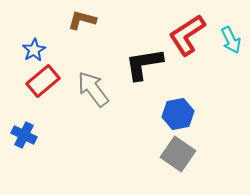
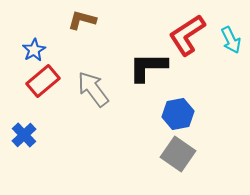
black L-shape: moved 4 px right, 3 px down; rotated 9 degrees clockwise
blue cross: rotated 20 degrees clockwise
